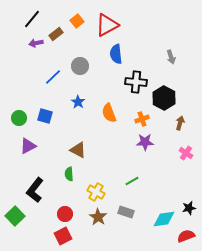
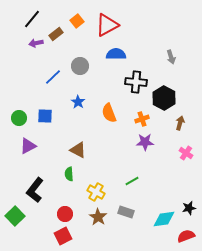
blue semicircle: rotated 96 degrees clockwise
blue square: rotated 14 degrees counterclockwise
